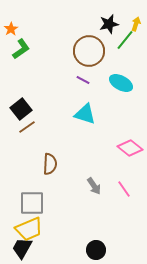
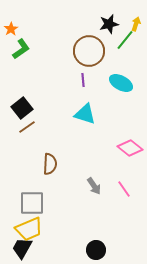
purple line: rotated 56 degrees clockwise
black square: moved 1 px right, 1 px up
